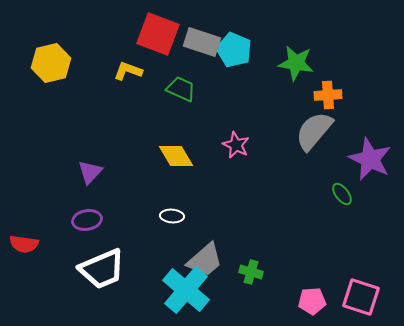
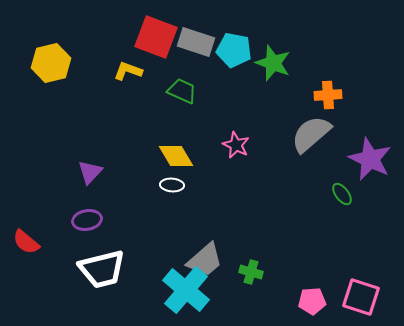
red square: moved 2 px left, 3 px down
gray rectangle: moved 6 px left
cyan pentagon: rotated 12 degrees counterclockwise
green star: moved 23 px left; rotated 12 degrees clockwise
green trapezoid: moved 1 px right, 2 px down
gray semicircle: moved 3 px left, 3 px down; rotated 9 degrees clockwise
white ellipse: moved 31 px up
red semicircle: moved 2 px right, 2 px up; rotated 32 degrees clockwise
white trapezoid: rotated 9 degrees clockwise
